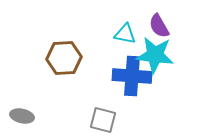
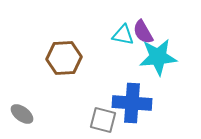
purple semicircle: moved 16 px left, 6 px down
cyan triangle: moved 2 px left, 1 px down
cyan star: moved 3 px right, 2 px down; rotated 12 degrees counterclockwise
blue cross: moved 27 px down
gray ellipse: moved 2 px up; rotated 25 degrees clockwise
